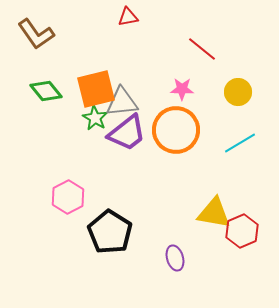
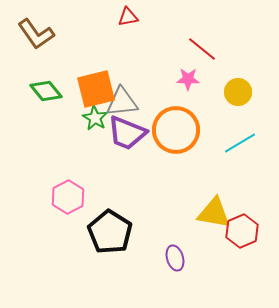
pink star: moved 6 px right, 10 px up
purple trapezoid: rotated 60 degrees clockwise
